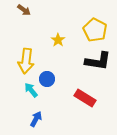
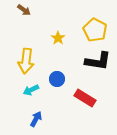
yellow star: moved 2 px up
blue circle: moved 10 px right
cyan arrow: rotated 77 degrees counterclockwise
